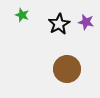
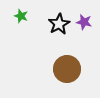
green star: moved 1 px left, 1 px down
purple star: moved 2 px left
